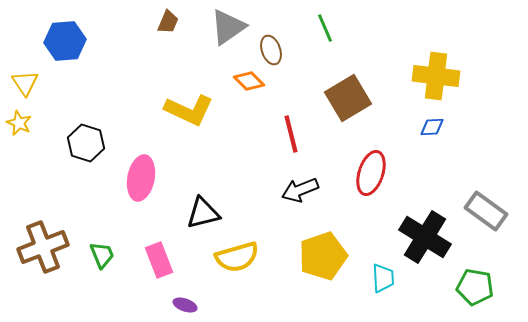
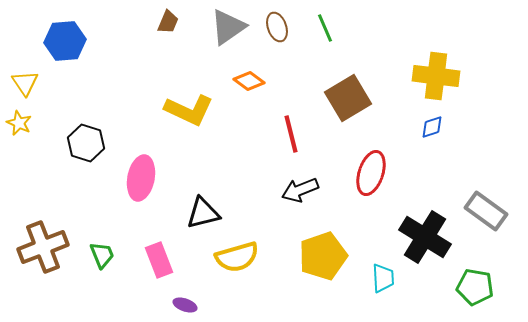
brown ellipse: moved 6 px right, 23 px up
orange diamond: rotated 8 degrees counterclockwise
blue diamond: rotated 15 degrees counterclockwise
